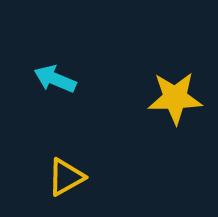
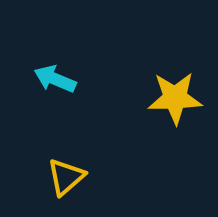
yellow triangle: rotated 12 degrees counterclockwise
